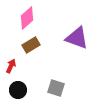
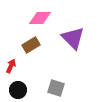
pink diamond: moved 13 px right; rotated 40 degrees clockwise
purple triangle: moved 4 px left; rotated 25 degrees clockwise
